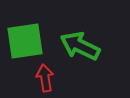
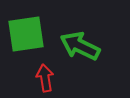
green square: moved 1 px right, 7 px up
